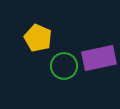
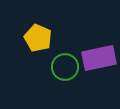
green circle: moved 1 px right, 1 px down
